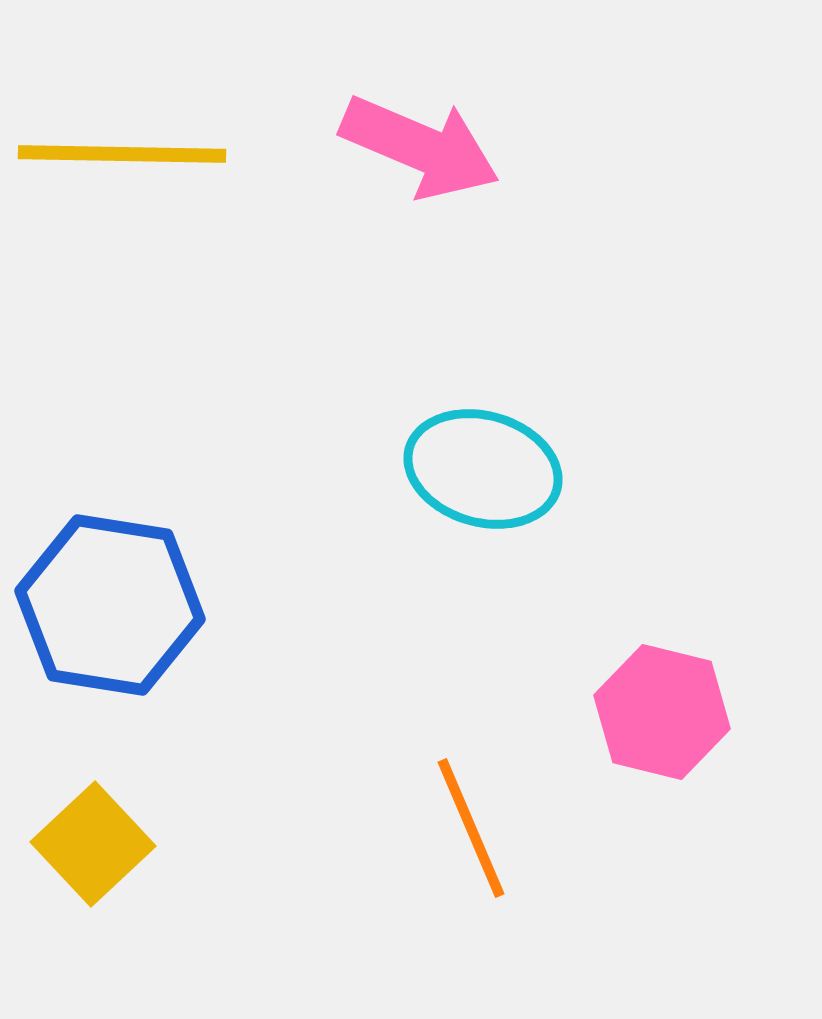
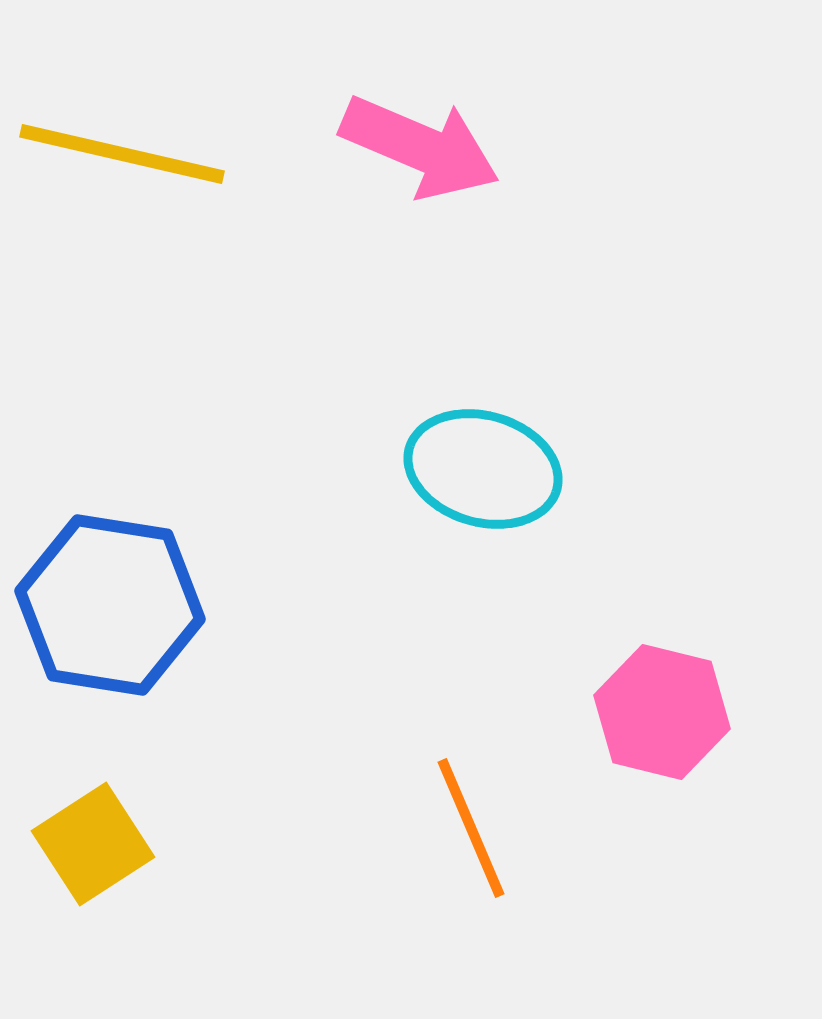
yellow line: rotated 12 degrees clockwise
yellow square: rotated 10 degrees clockwise
